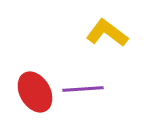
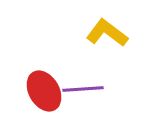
red ellipse: moved 9 px right, 1 px up
